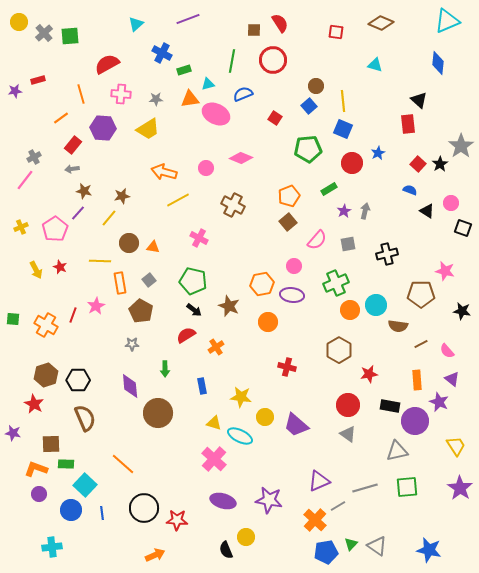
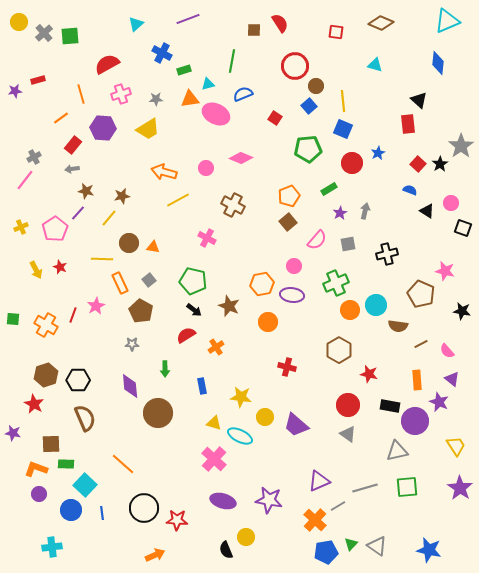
red circle at (273, 60): moved 22 px right, 6 px down
pink cross at (121, 94): rotated 24 degrees counterclockwise
brown star at (84, 191): moved 2 px right
purple star at (344, 211): moved 4 px left, 2 px down
pink cross at (199, 238): moved 8 px right
yellow line at (100, 261): moved 2 px right, 2 px up
orange rectangle at (120, 283): rotated 15 degrees counterclockwise
brown pentagon at (421, 294): rotated 24 degrees clockwise
red star at (369, 374): rotated 24 degrees clockwise
